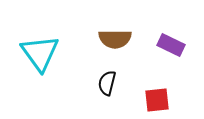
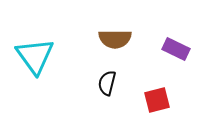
purple rectangle: moved 5 px right, 4 px down
cyan triangle: moved 5 px left, 3 px down
red square: rotated 8 degrees counterclockwise
